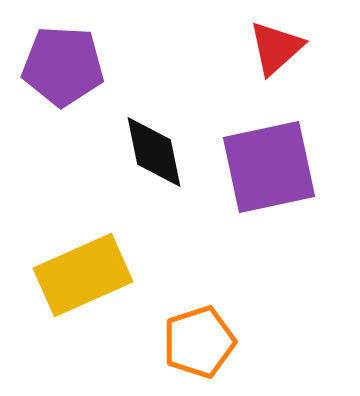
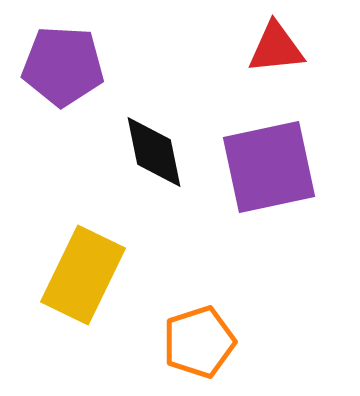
red triangle: rotated 36 degrees clockwise
yellow rectangle: rotated 40 degrees counterclockwise
